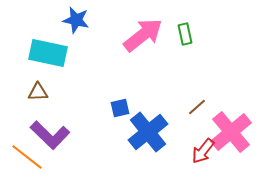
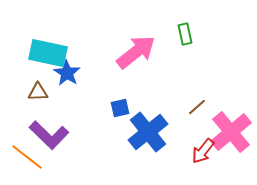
blue star: moved 9 px left, 53 px down; rotated 20 degrees clockwise
pink arrow: moved 7 px left, 17 px down
purple L-shape: moved 1 px left
